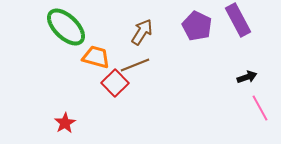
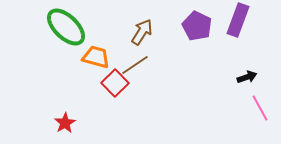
purple rectangle: rotated 48 degrees clockwise
brown line: rotated 12 degrees counterclockwise
